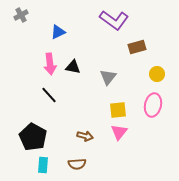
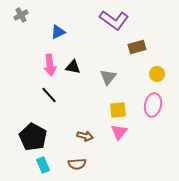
pink arrow: moved 1 px down
cyan rectangle: rotated 28 degrees counterclockwise
